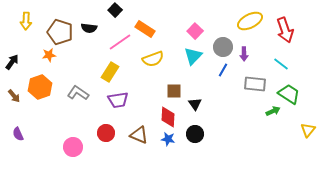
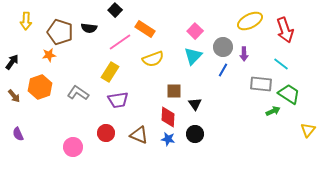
gray rectangle: moved 6 px right
